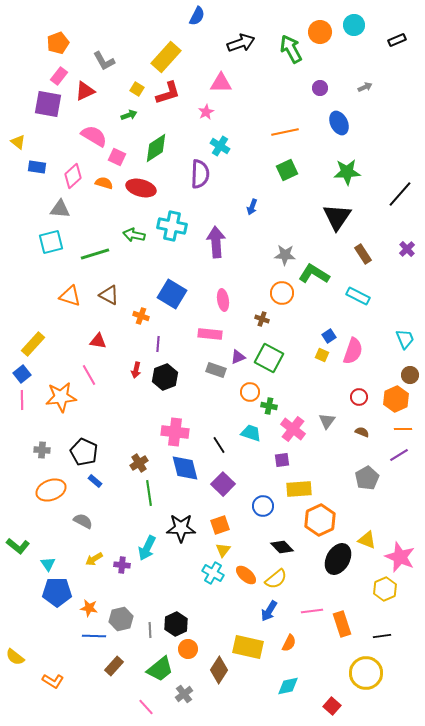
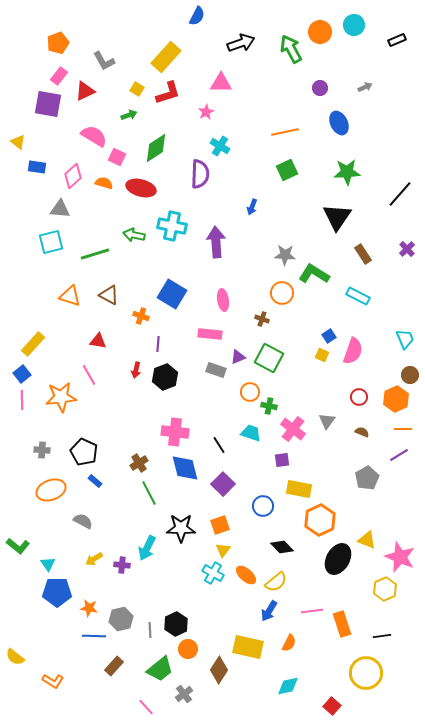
yellow rectangle at (299, 489): rotated 15 degrees clockwise
green line at (149, 493): rotated 20 degrees counterclockwise
yellow semicircle at (276, 579): moved 3 px down
